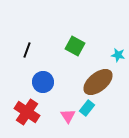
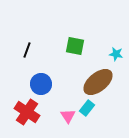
green square: rotated 18 degrees counterclockwise
cyan star: moved 2 px left, 1 px up
blue circle: moved 2 px left, 2 px down
